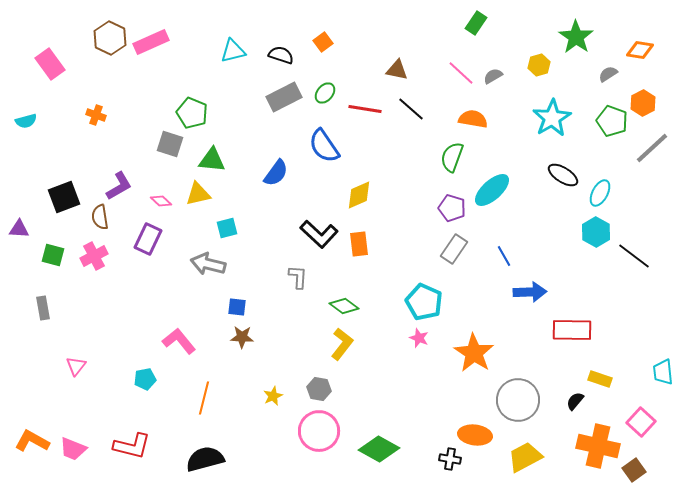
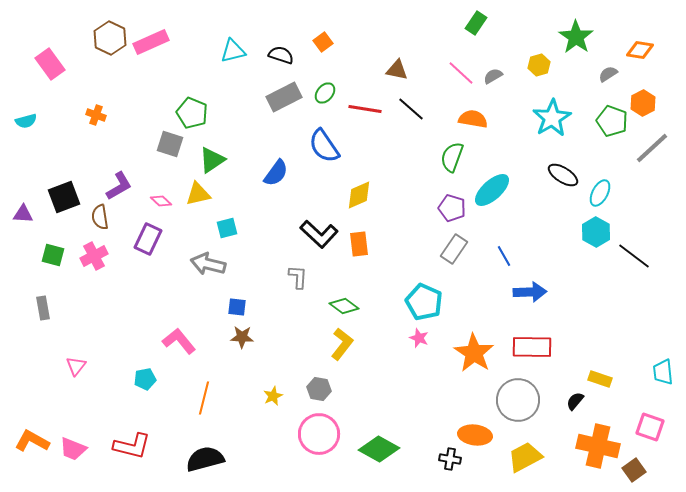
green triangle at (212, 160): rotated 40 degrees counterclockwise
purple triangle at (19, 229): moved 4 px right, 15 px up
red rectangle at (572, 330): moved 40 px left, 17 px down
pink square at (641, 422): moved 9 px right, 5 px down; rotated 24 degrees counterclockwise
pink circle at (319, 431): moved 3 px down
